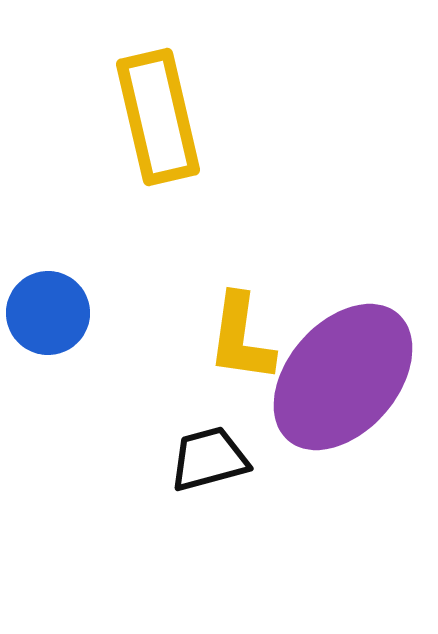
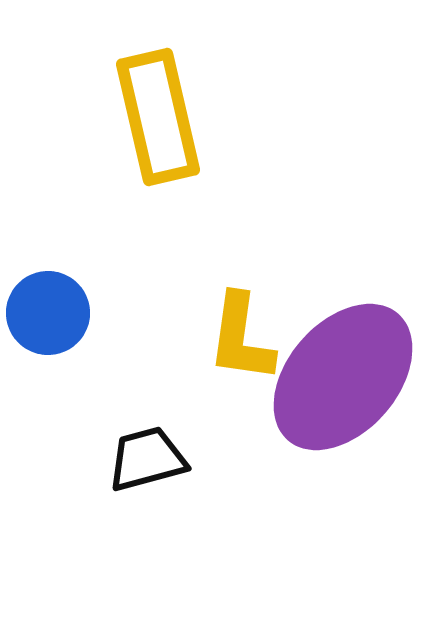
black trapezoid: moved 62 px left
